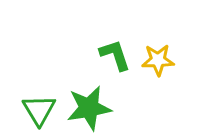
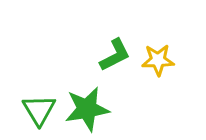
green L-shape: rotated 81 degrees clockwise
green star: moved 2 px left, 1 px down
